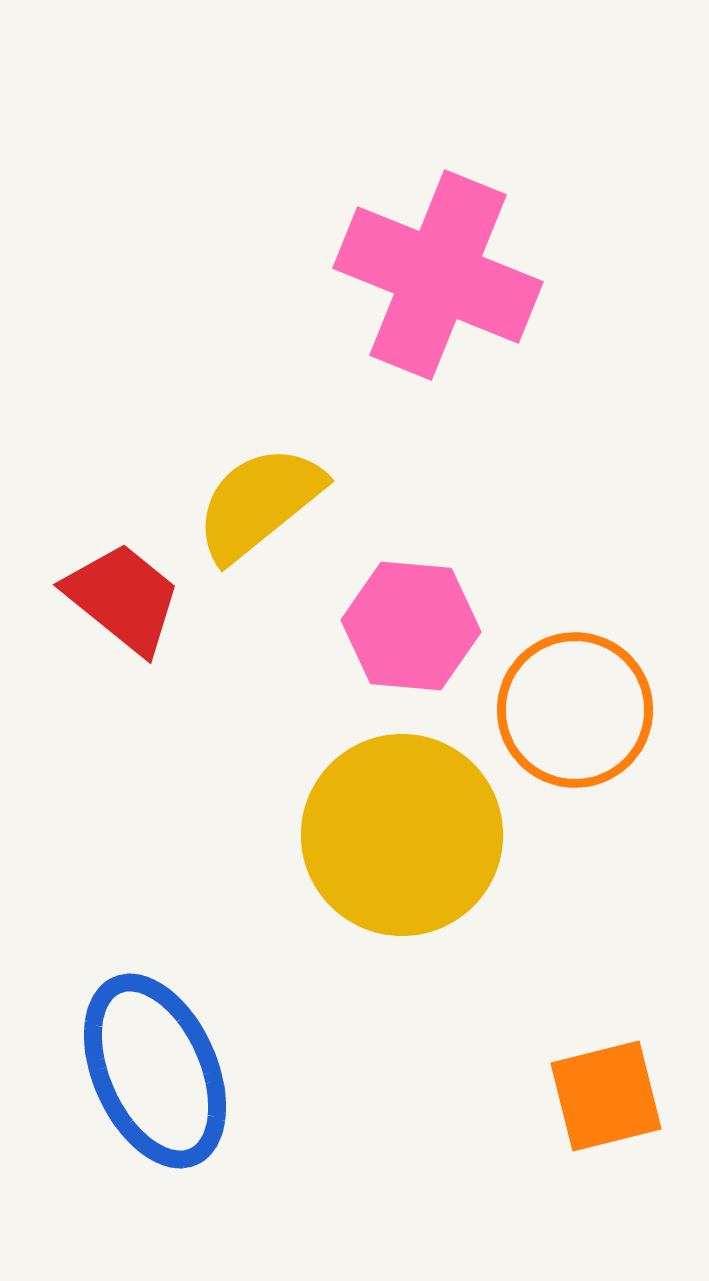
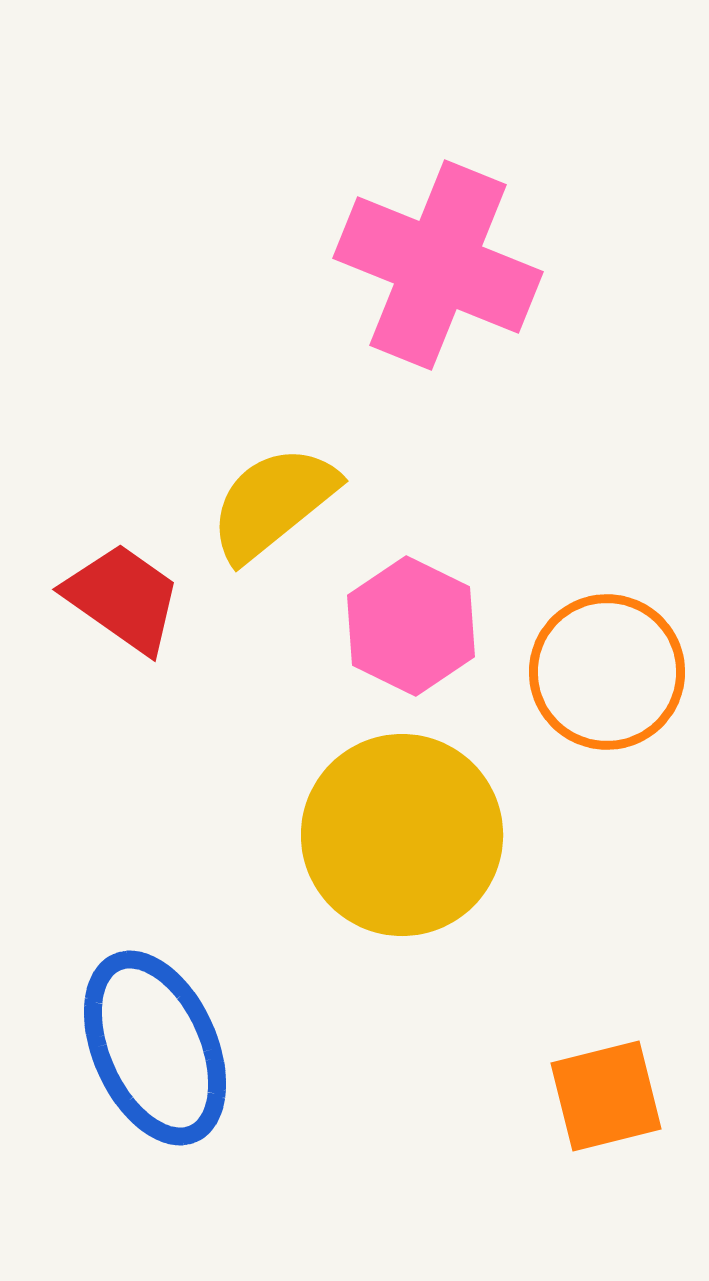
pink cross: moved 10 px up
yellow semicircle: moved 14 px right
red trapezoid: rotated 4 degrees counterclockwise
pink hexagon: rotated 21 degrees clockwise
orange circle: moved 32 px right, 38 px up
blue ellipse: moved 23 px up
